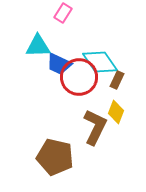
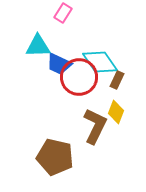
brown L-shape: moved 1 px up
